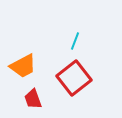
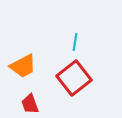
cyan line: moved 1 px down; rotated 12 degrees counterclockwise
red trapezoid: moved 3 px left, 5 px down
